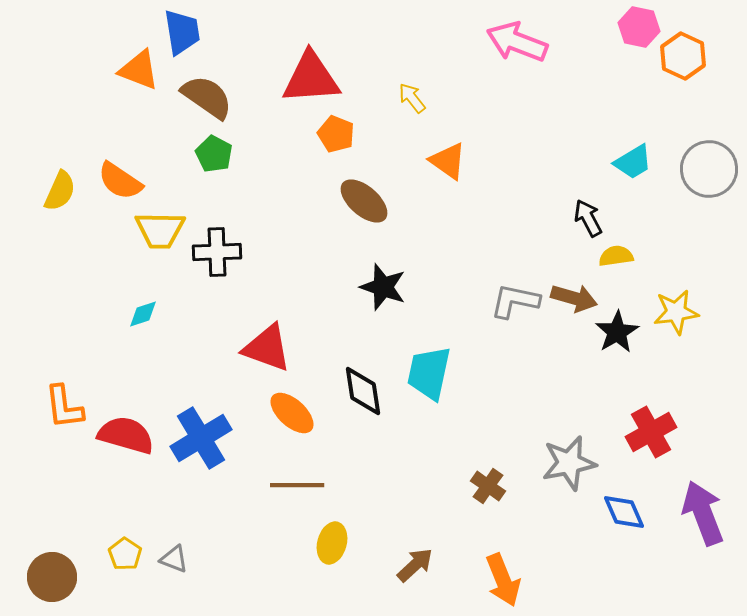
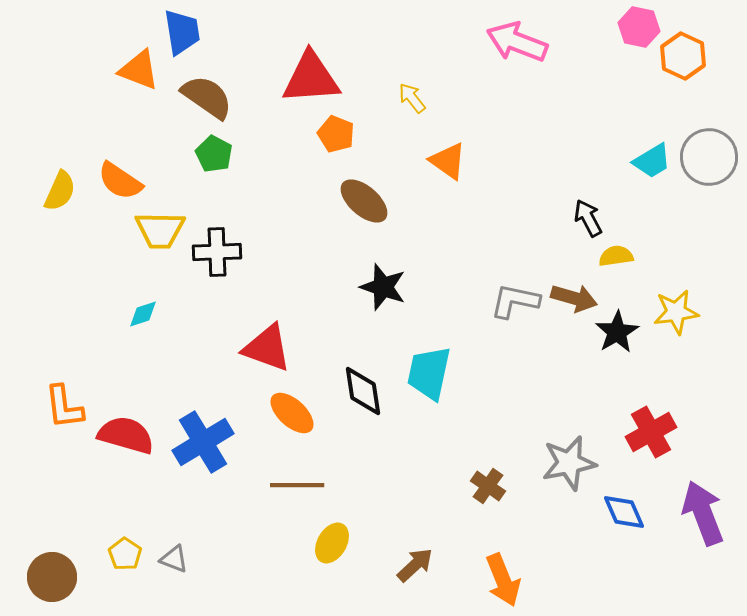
cyan trapezoid at (633, 162): moved 19 px right, 1 px up
gray circle at (709, 169): moved 12 px up
blue cross at (201, 438): moved 2 px right, 4 px down
yellow ellipse at (332, 543): rotated 15 degrees clockwise
